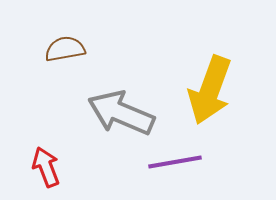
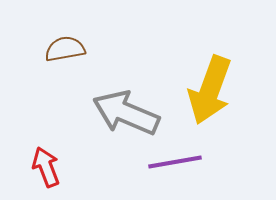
gray arrow: moved 5 px right
